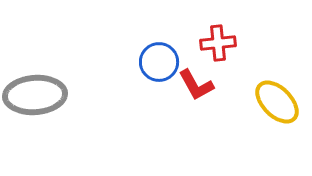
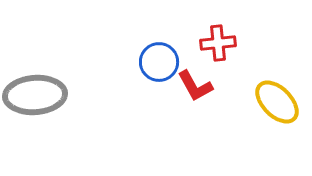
red L-shape: moved 1 px left, 1 px down
